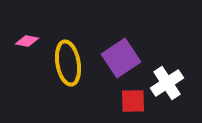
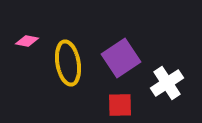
red square: moved 13 px left, 4 px down
